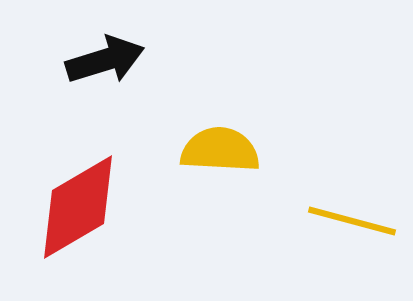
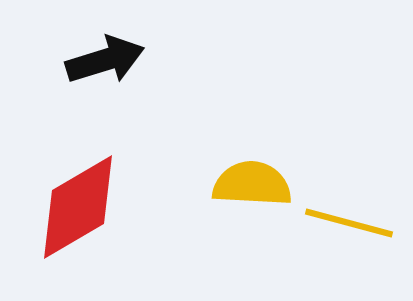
yellow semicircle: moved 32 px right, 34 px down
yellow line: moved 3 px left, 2 px down
